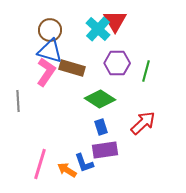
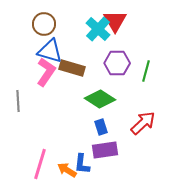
brown circle: moved 6 px left, 6 px up
blue L-shape: moved 2 px left, 1 px down; rotated 25 degrees clockwise
